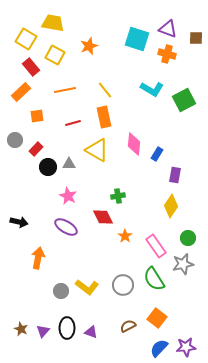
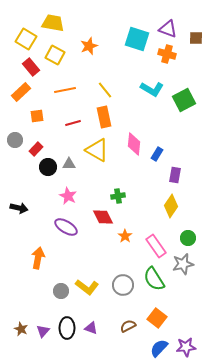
black arrow at (19, 222): moved 14 px up
purple triangle at (91, 332): moved 4 px up
